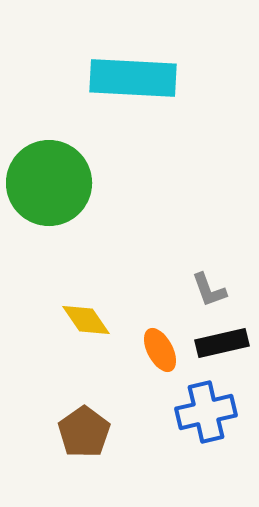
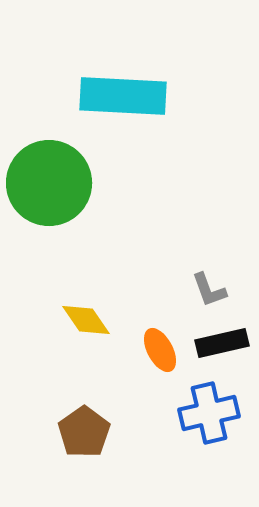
cyan rectangle: moved 10 px left, 18 px down
blue cross: moved 3 px right, 1 px down
